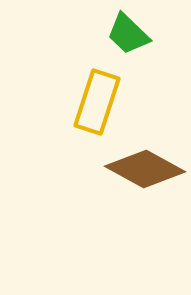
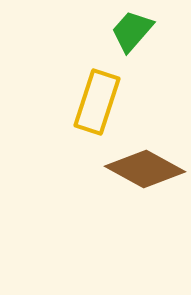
green trapezoid: moved 4 px right, 3 px up; rotated 87 degrees clockwise
